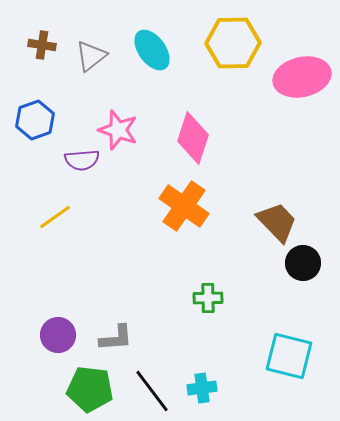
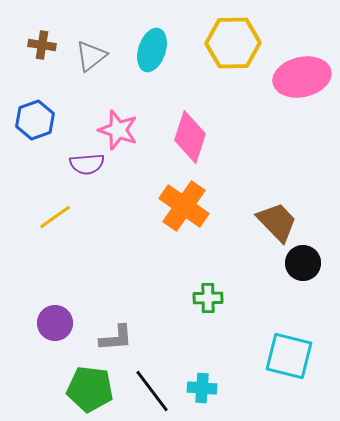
cyan ellipse: rotated 54 degrees clockwise
pink diamond: moved 3 px left, 1 px up
purple semicircle: moved 5 px right, 4 px down
purple circle: moved 3 px left, 12 px up
cyan cross: rotated 12 degrees clockwise
